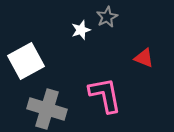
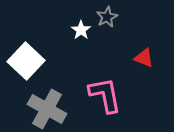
white star: rotated 18 degrees counterclockwise
white square: rotated 18 degrees counterclockwise
gray cross: rotated 12 degrees clockwise
